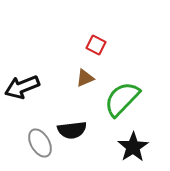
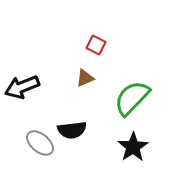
green semicircle: moved 10 px right, 1 px up
gray ellipse: rotated 20 degrees counterclockwise
